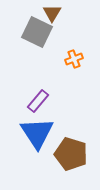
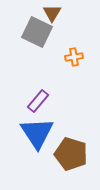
orange cross: moved 2 px up; rotated 12 degrees clockwise
